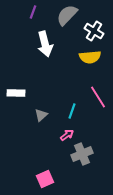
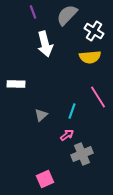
purple line: rotated 40 degrees counterclockwise
white rectangle: moved 9 px up
